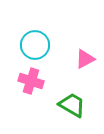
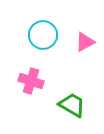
cyan circle: moved 8 px right, 10 px up
pink triangle: moved 17 px up
